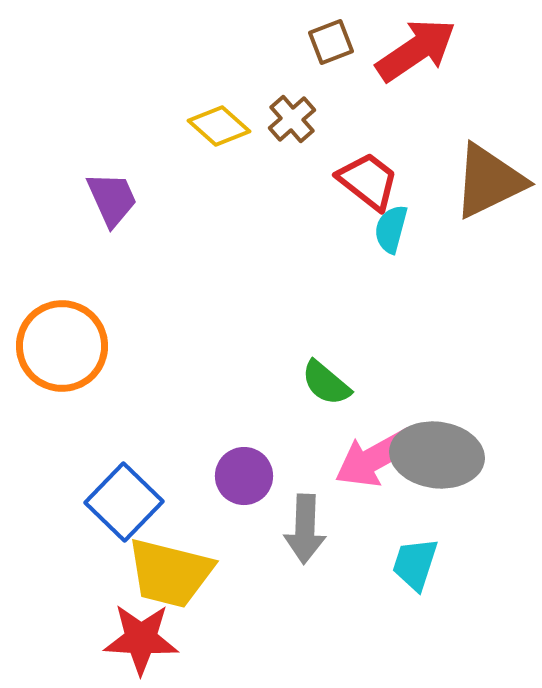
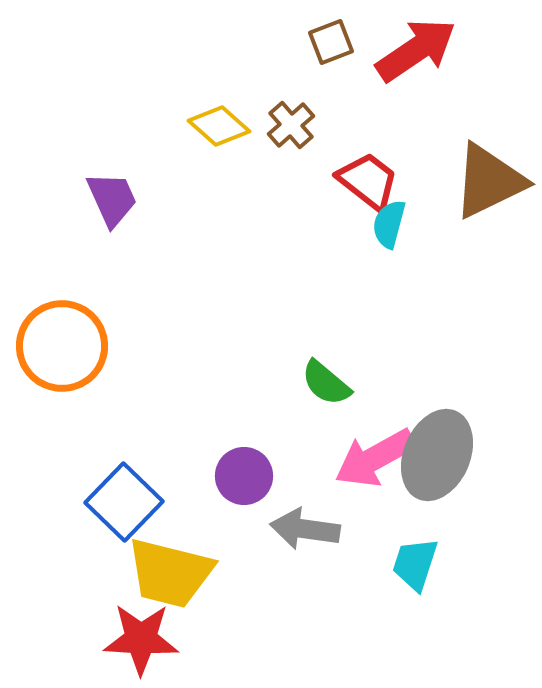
brown cross: moved 1 px left, 6 px down
cyan semicircle: moved 2 px left, 5 px up
gray ellipse: rotated 74 degrees counterclockwise
gray arrow: rotated 96 degrees clockwise
